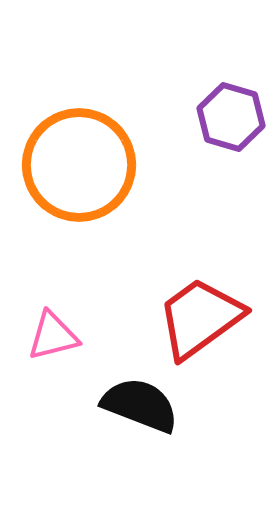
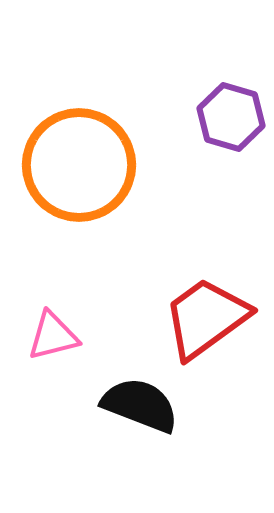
red trapezoid: moved 6 px right
